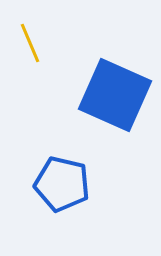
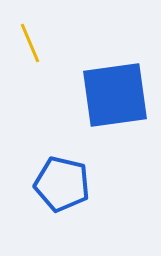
blue square: rotated 32 degrees counterclockwise
